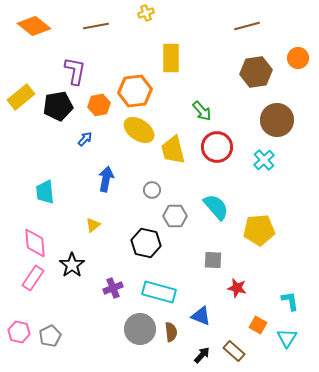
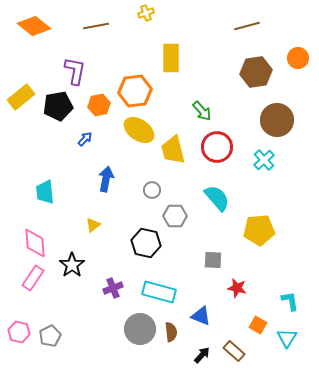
cyan semicircle at (216, 207): moved 1 px right, 9 px up
